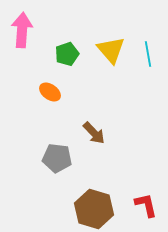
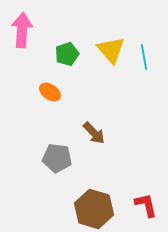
cyan line: moved 4 px left, 3 px down
